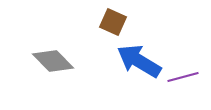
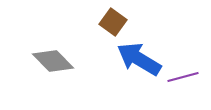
brown square: rotated 12 degrees clockwise
blue arrow: moved 2 px up
